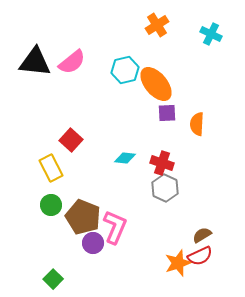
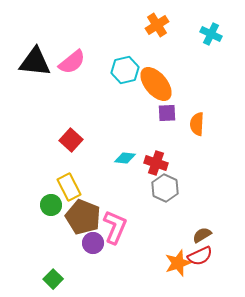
red cross: moved 6 px left
yellow rectangle: moved 18 px right, 19 px down
